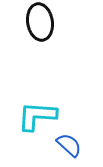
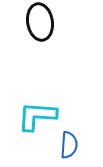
blue semicircle: rotated 52 degrees clockwise
